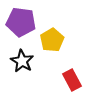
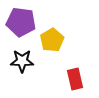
black star: rotated 30 degrees counterclockwise
red rectangle: moved 3 px right, 1 px up; rotated 15 degrees clockwise
